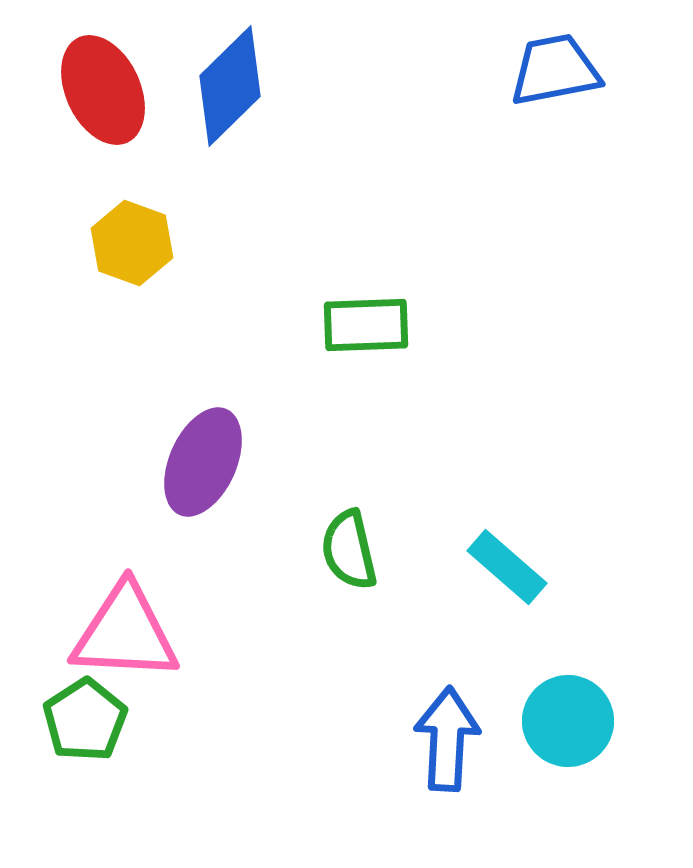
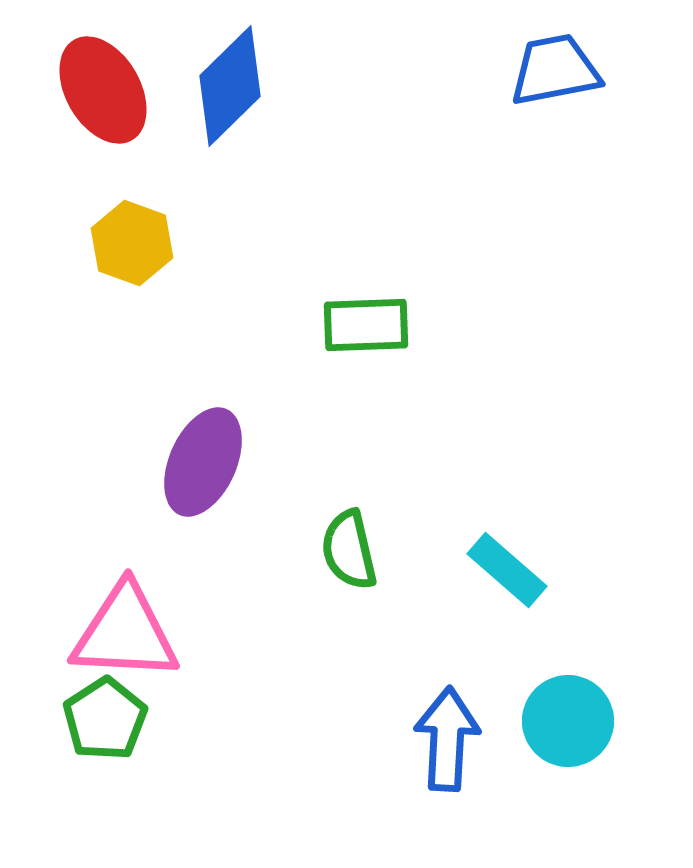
red ellipse: rotated 5 degrees counterclockwise
cyan rectangle: moved 3 px down
green pentagon: moved 20 px right, 1 px up
